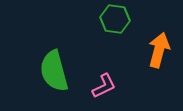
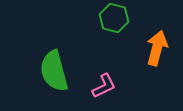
green hexagon: moved 1 px left, 1 px up; rotated 8 degrees clockwise
orange arrow: moved 2 px left, 2 px up
